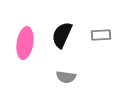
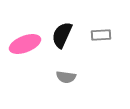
pink ellipse: moved 1 px down; rotated 60 degrees clockwise
